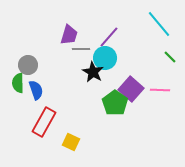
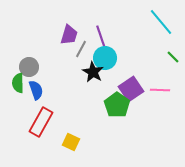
cyan line: moved 2 px right, 2 px up
purple line: moved 8 px left; rotated 60 degrees counterclockwise
gray line: rotated 60 degrees counterclockwise
green line: moved 3 px right
gray circle: moved 1 px right, 2 px down
purple square: rotated 15 degrees clockwise
green pentagon: moved 2 px right, 2 px down
red rectangle: moved 3 px left
